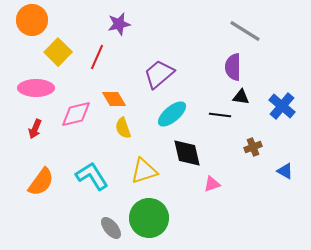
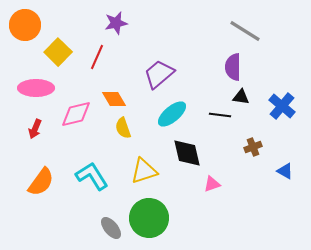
orange circle: moved 7 px left, 5 px down
purple star: moved 3 px left, 1 px up
